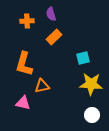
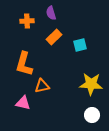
purple semicircle: moved 1 px up
cyan square: moved 3 px left, 13 px up
